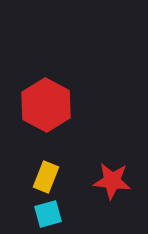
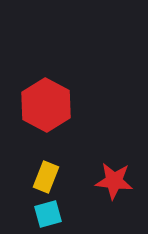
red star: moved 2 px right
